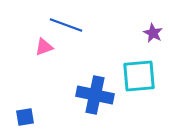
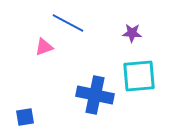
blue line: moved 2 px right, 2 px up; rotated 8 degrees clockwise
purple star: moved 21 px left; rotated 24 degrees counterclockwise
